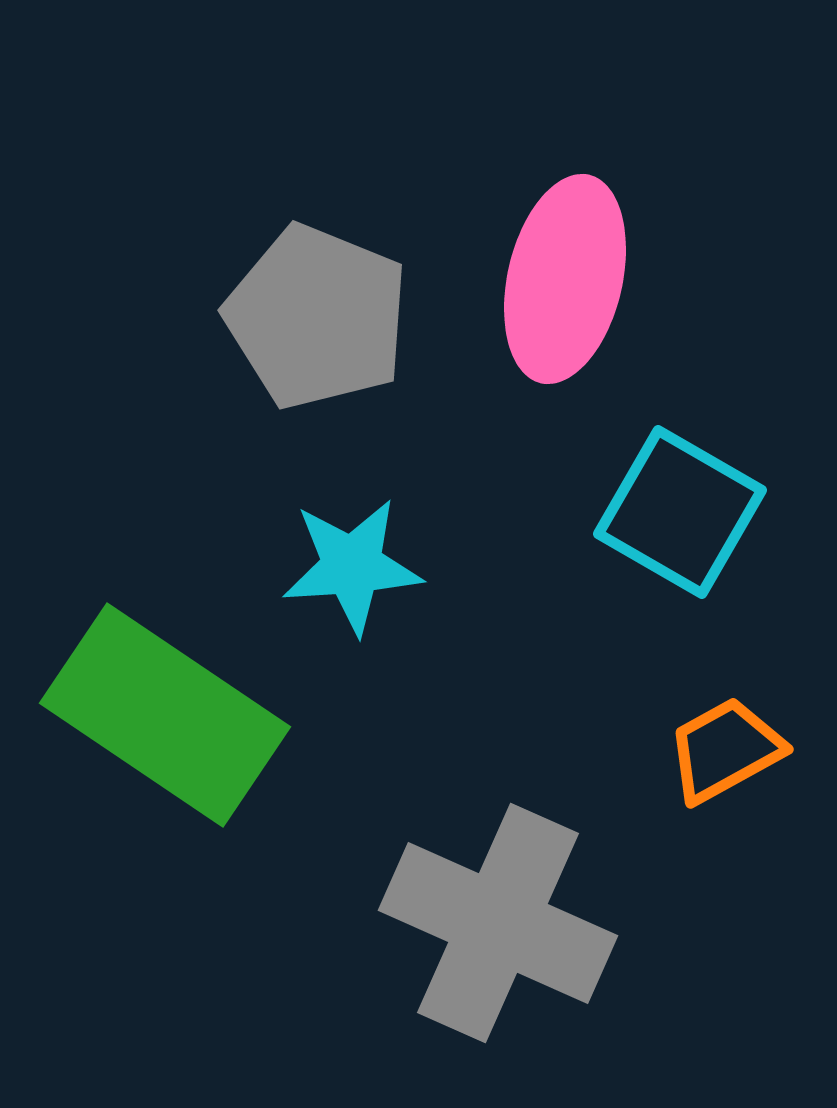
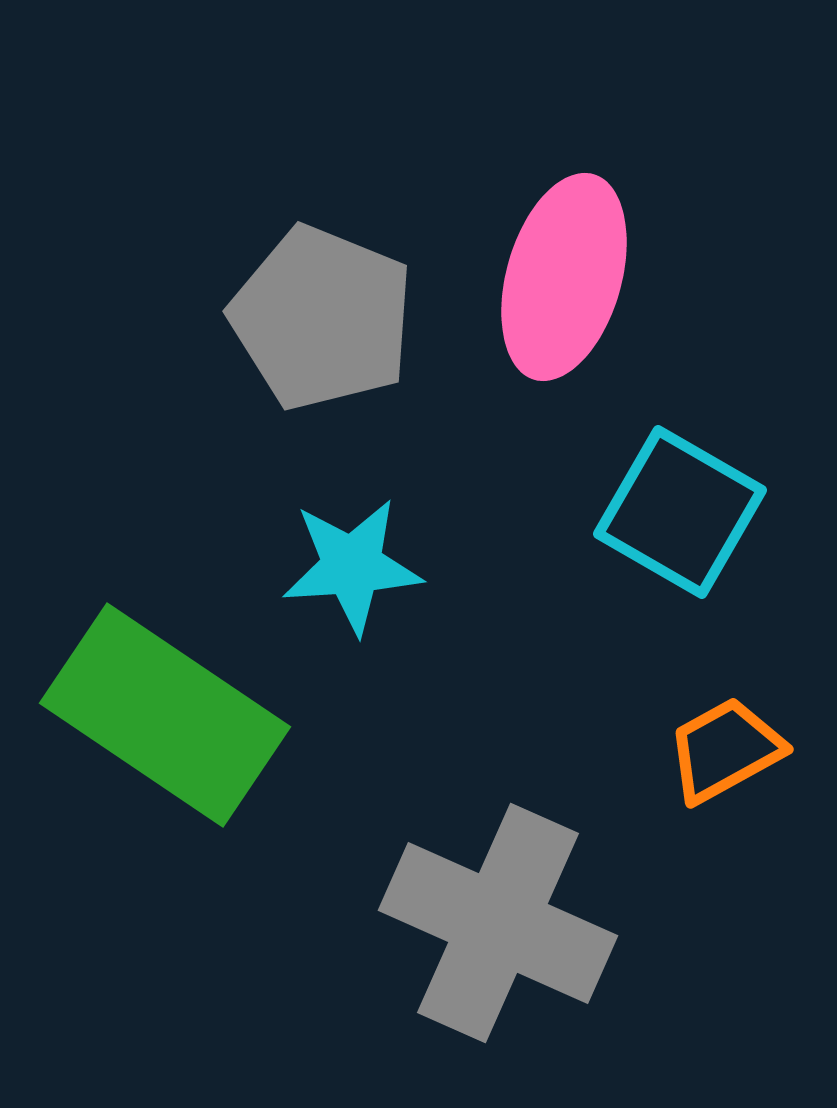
pink ellipse: moved 1 px left, 2 px up; rotated 3 degrees clockwise
gray pentagon: moved 5 px right, 1 px down
